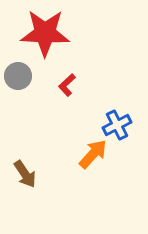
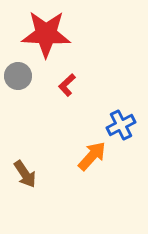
red star: moved 1 px right, 1 px down
blue cross: moved 4 px right
orange arrow: moved 1 px left, 2 px down
